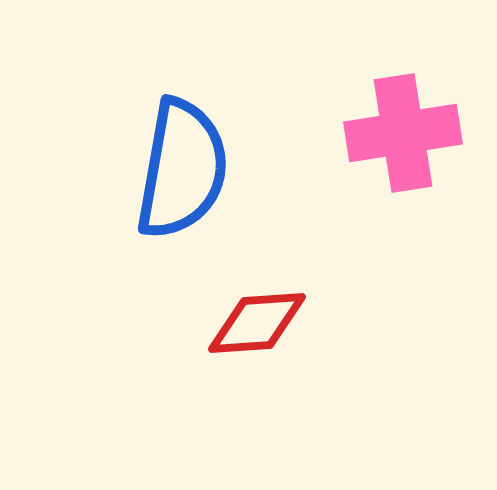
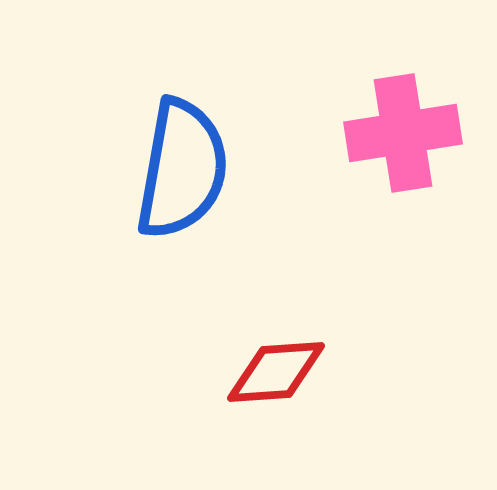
red diamond: moved 19 px right, 49 px down
